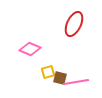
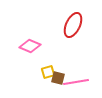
red ellipse: moved 1 px left, 1 px down
pink diamond: moved 3 px up
brown square: moved 2 px left
